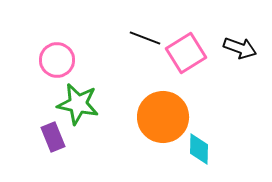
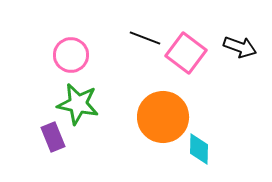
black arrow: moved 1 px up
pink square: rotated 21 degrees counterclockwise
pink circle: moved 14 px right, 5 px up
